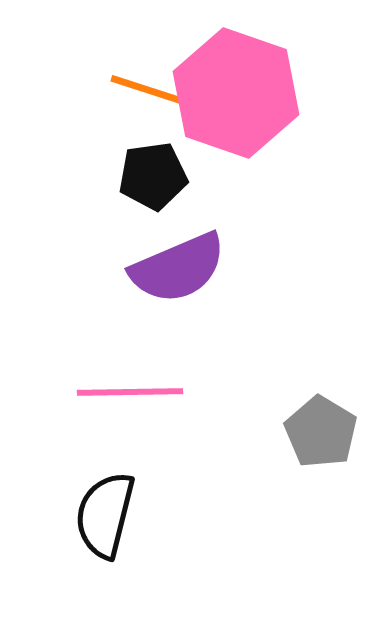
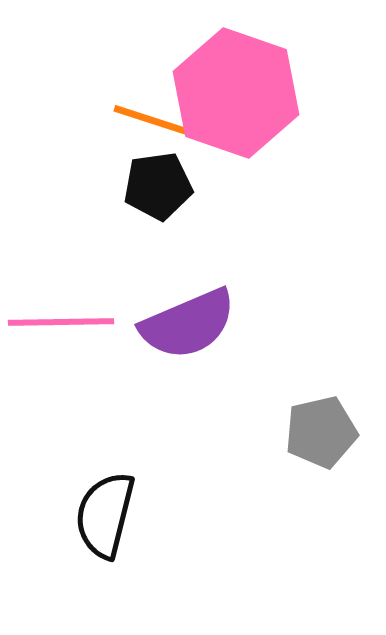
orange line: moved 3 px right, 30 px down
black pentagon: moved 5 px right, 10 px down
purple semicircle: moved 10 px right, 56 px down
pink line: moved 69 px left, 70 px up
gray pentagon: rotated 28 degrees clockwise
